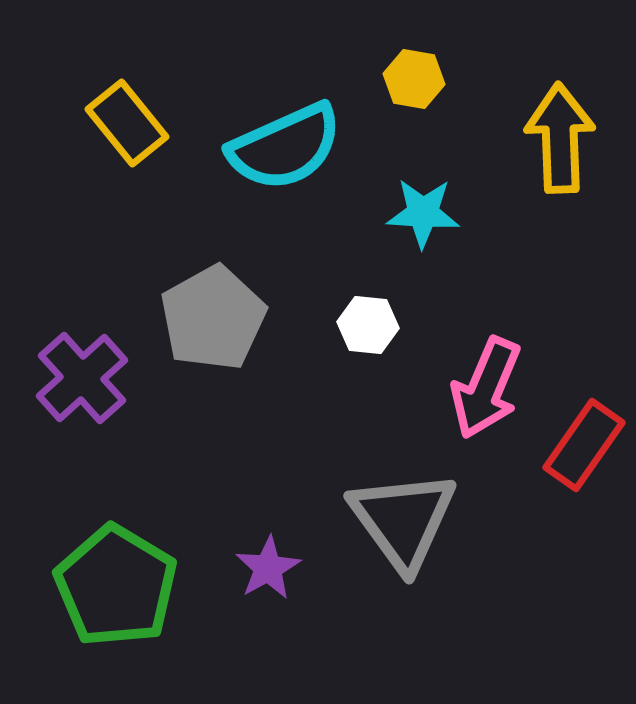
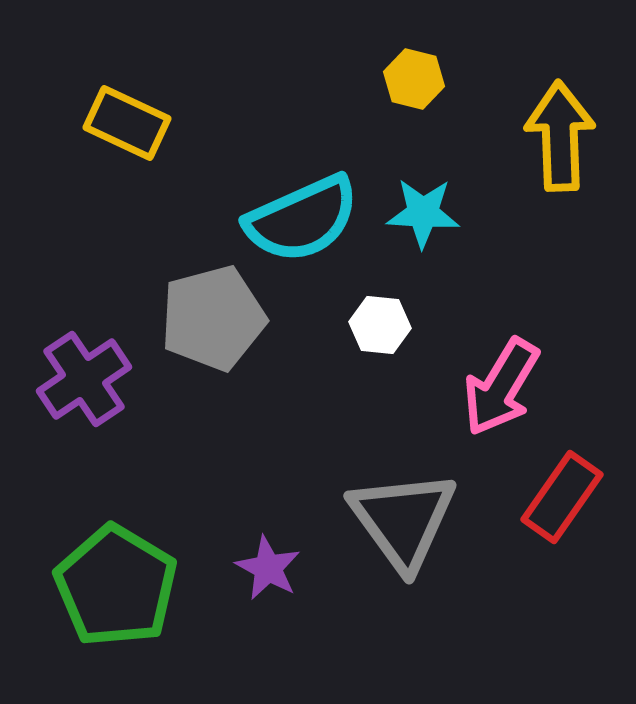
yellow hexagon: rotated 4 degrees clockwise
yellow rectangle: rotated 26 degrees counterclockwise
yellow arrow: moved 2 px up
cyan semicircle: moved 17 px right, 72 px down
gray pentagon: rotated 14 degrees clockwise
white hexagon: moved 12 px right
purple cross: moved 2 px right, 1 px down; rotated 8 degrees clockwise
pink arrow: moved 15 px right, 1 px up; rotated 8 degrees clockwise
red rectangle: moved 22 px left, 52 px down
purple star: rotated 14 degrees counterclockwise
